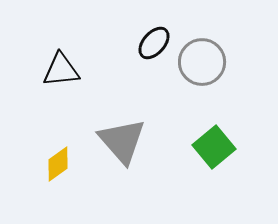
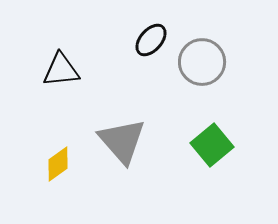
black ellipse: moved 3 px left, 3 px up
green square: moved 2 px left, 2 px up
